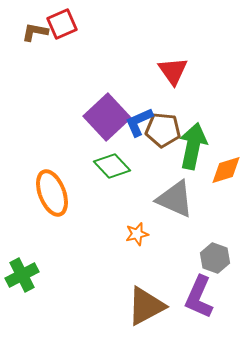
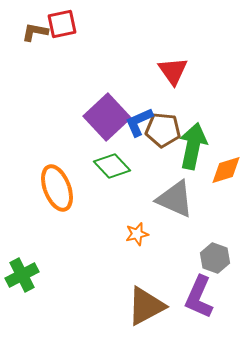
red square: rotated 12 degrees clockwise
orange ellipse: moved 5 px right, 5 px up
